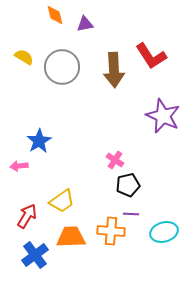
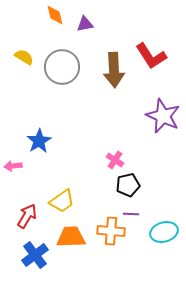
pink arrow: moved 6 px left
